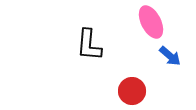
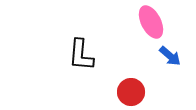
black L-shape: moved 8 px left, 10 px down
red circle: moved 1 px left, 1 px down
